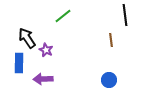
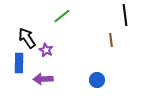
green line: moved 1 px left
blue circle: moved 12 px left
